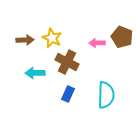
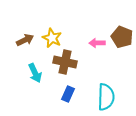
brown arrow: rotated 24 degrees counterclockwise
brown cross: moved 2 px left; rotated 15 degrees counterclockwise
cyan arrow: rotated 114 degrees counterclockwise
cyan semicircle: moved 2 px down
